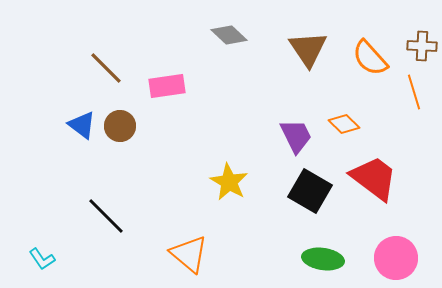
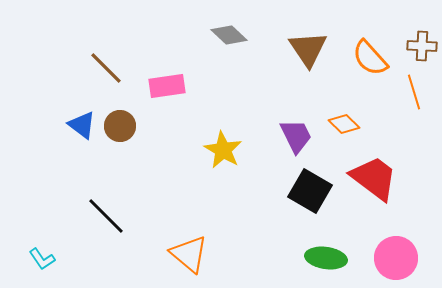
yellow star: moved 6 px left, 32 px up
green ellipse: moved 3 px right, 1 px up
